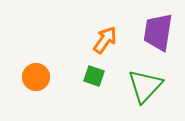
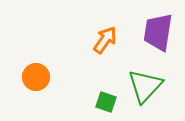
green square: moved 12 px right, 26 px down
